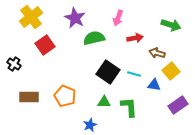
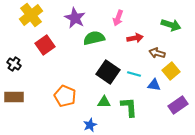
yellow cross: moved 2 px up
brown rectangle: moved 15 px left
